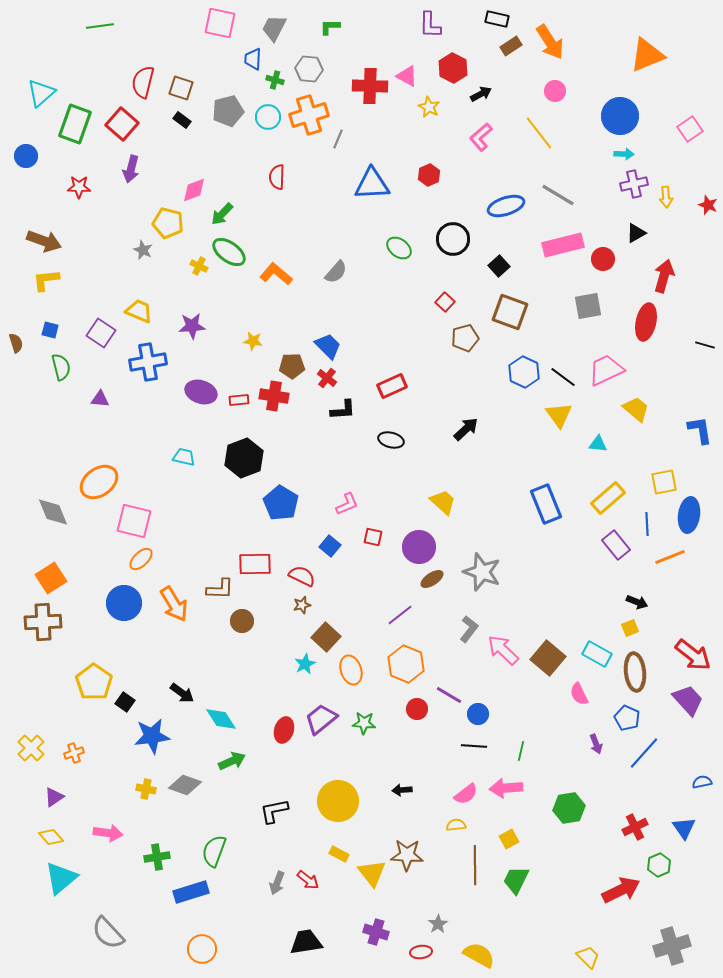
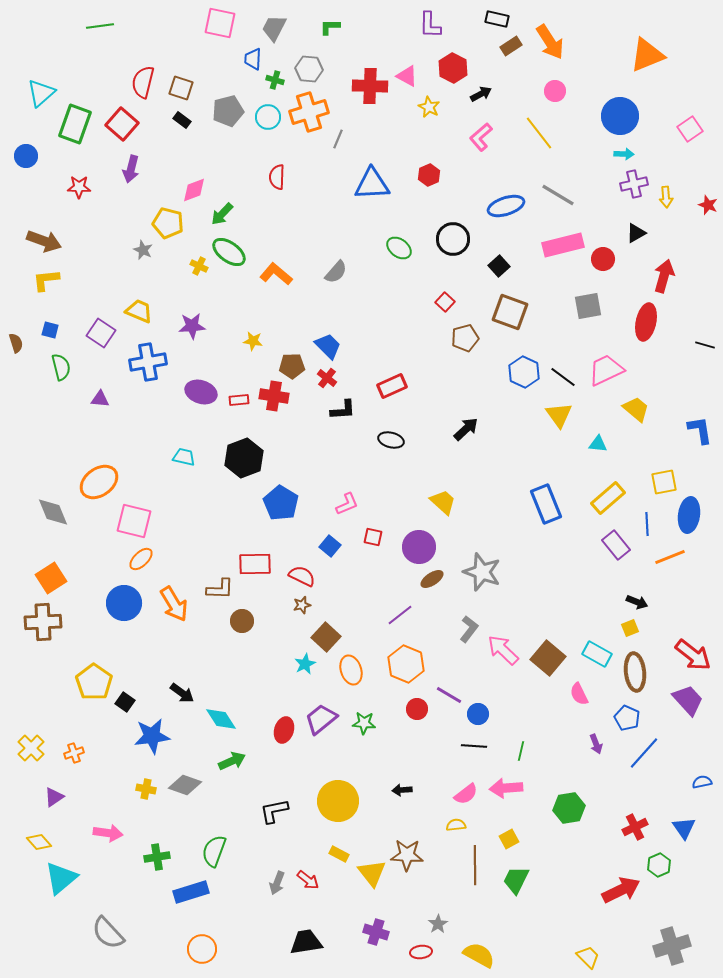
orange cross at (309, 115): moved 3 px up
yellow diamond at (51, 837): moved 12 px left, 5 px down
